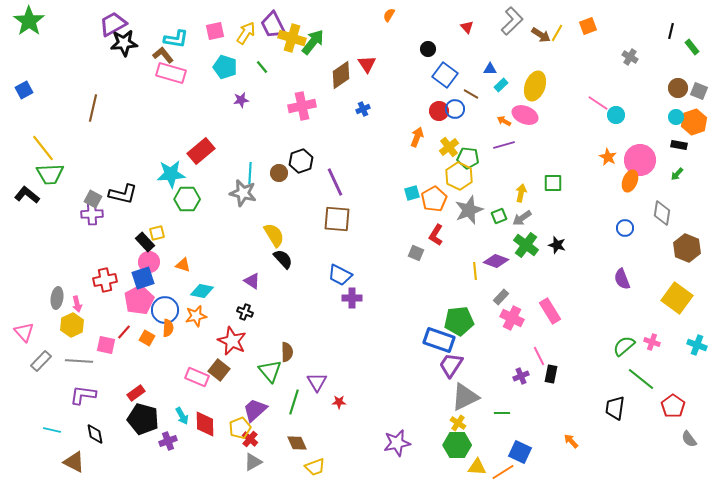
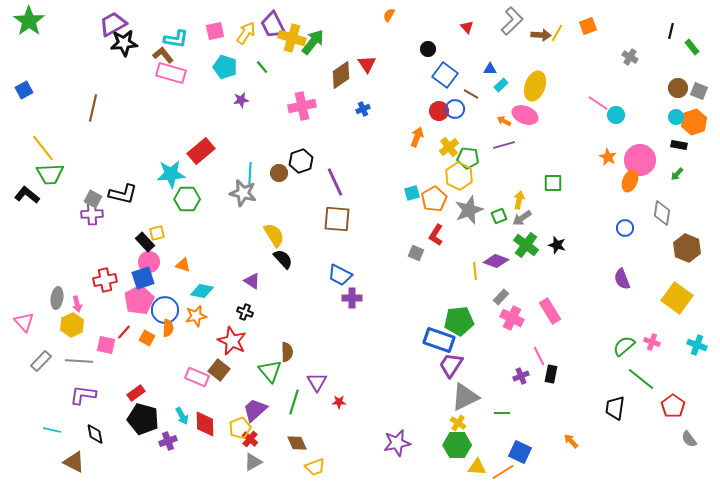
brown arrow at (541, 35): rotated 30 degrees counterclockwise
yellow arrow at (521, 193): moved 2 px left, 7 px down
pink triangle at (24, 332): moved 10 px up
